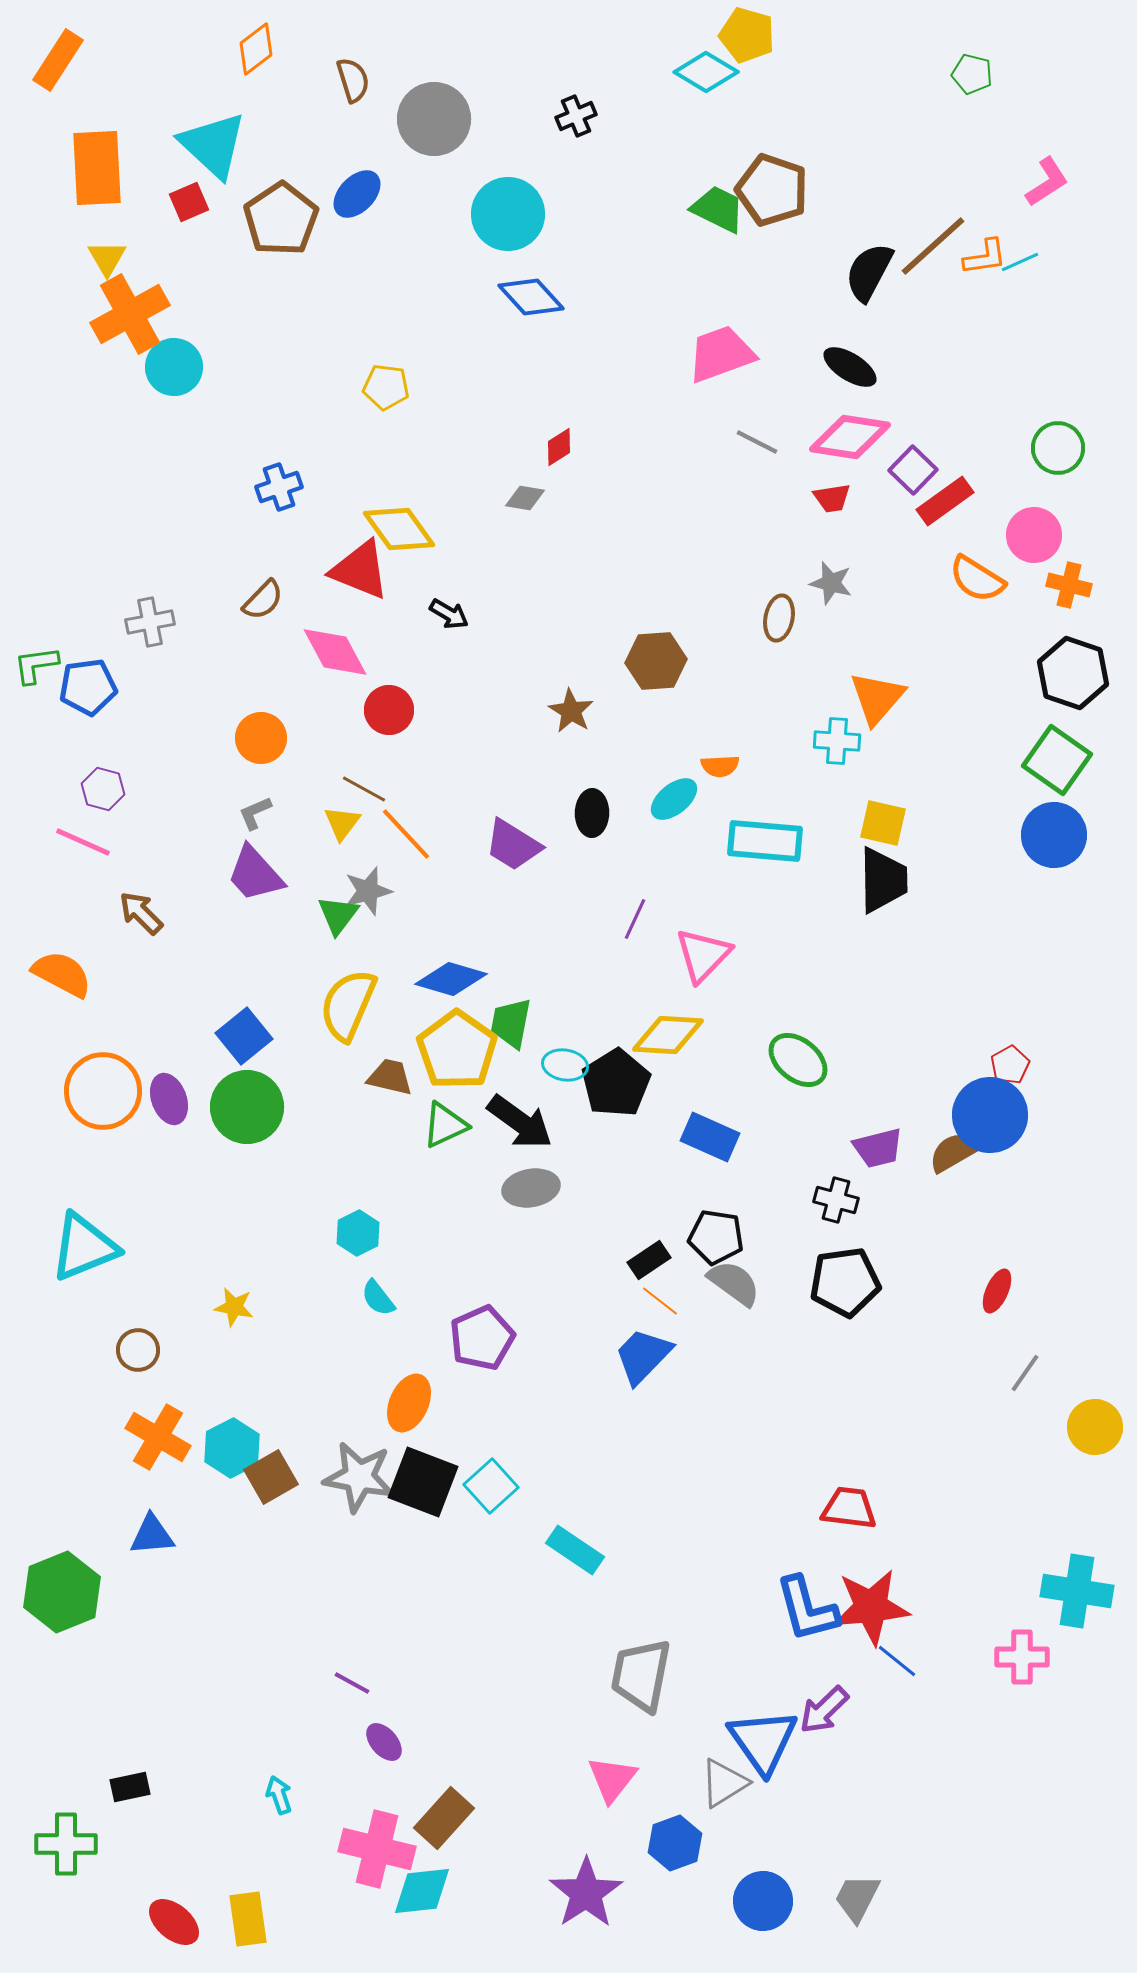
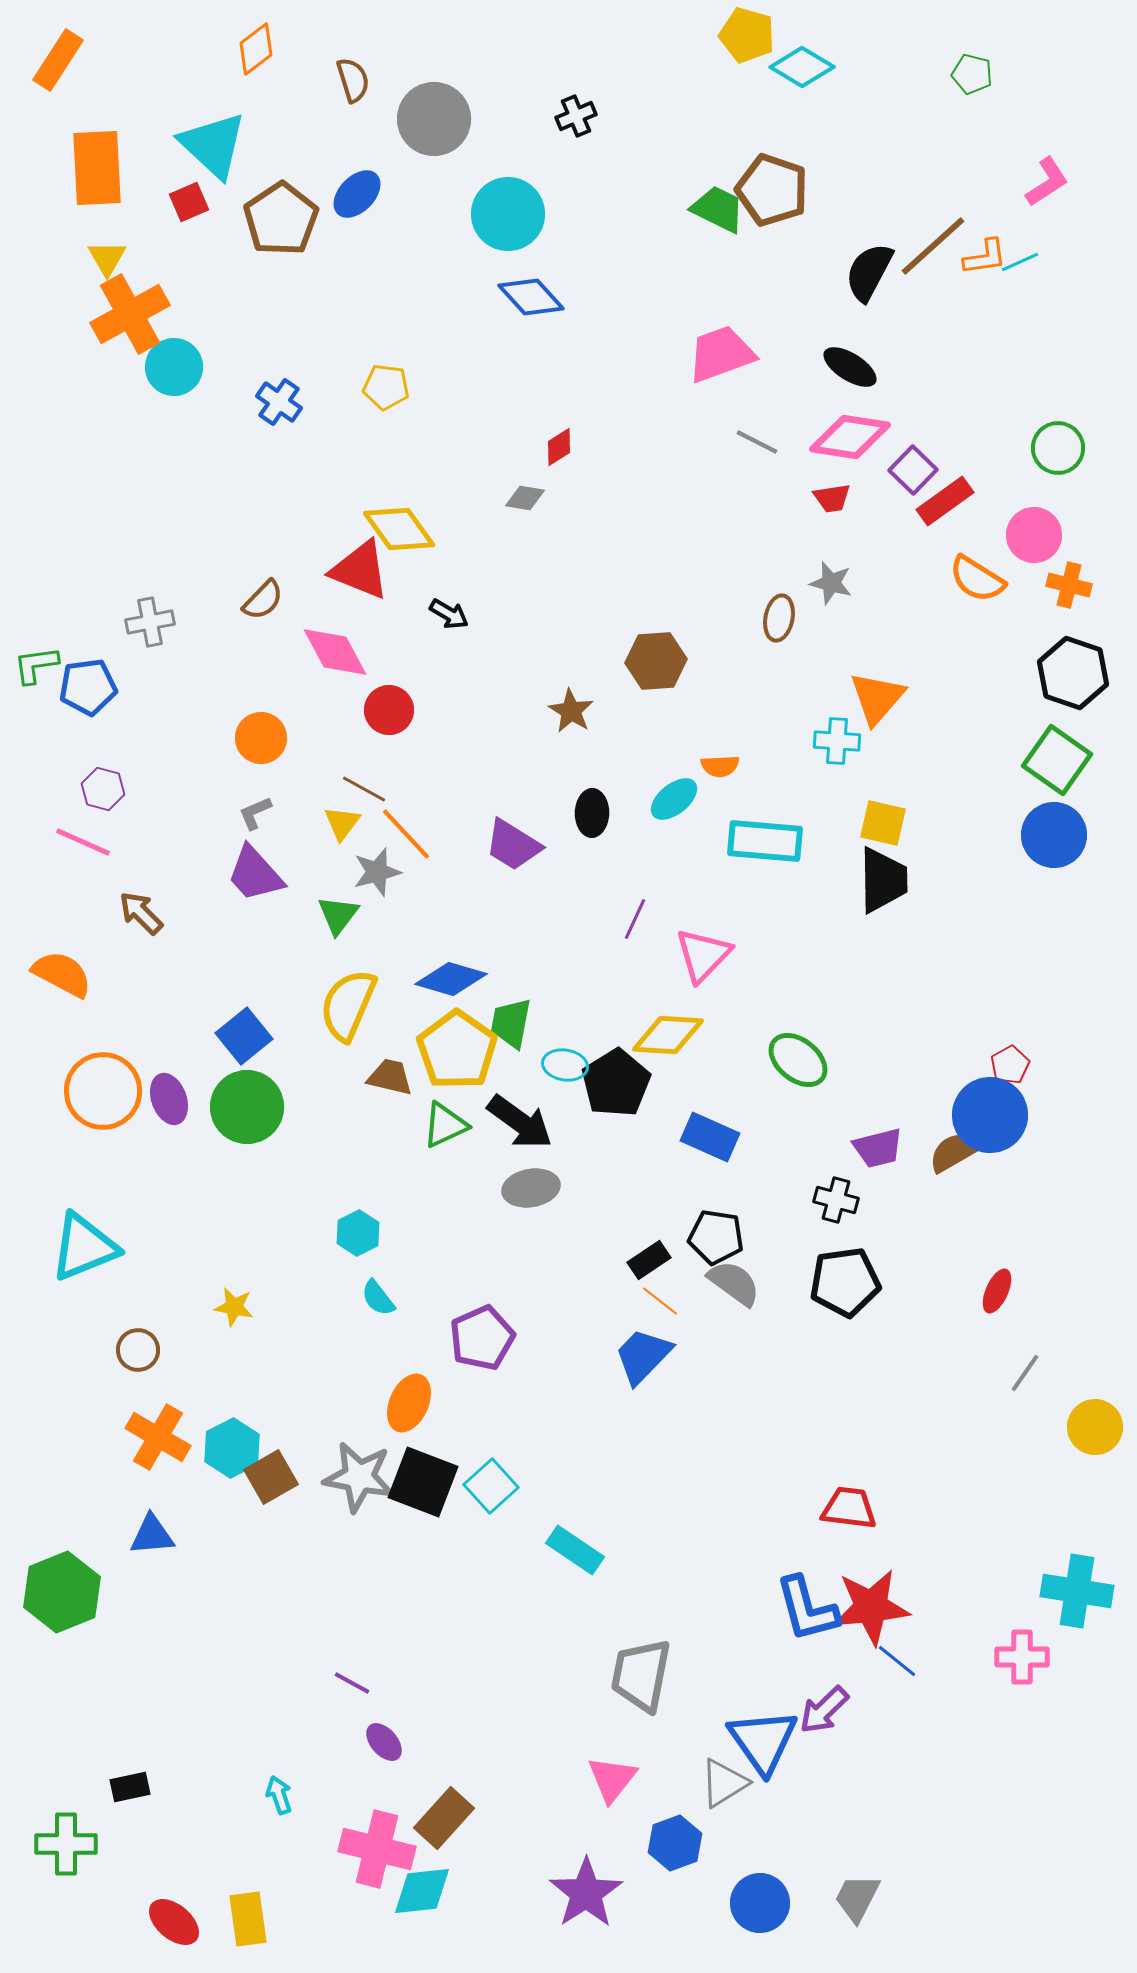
cyan diamond at (706, 72): moved 96 px right, 5 px up
blue cross at (279, 487): moved 85 px up; rotated 36 degrees counterclockwise
gray star at (368, 891): moved 9 px right, 19 px up
blue circle at (763, 1901): moved 3 px left, 2 px down
